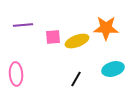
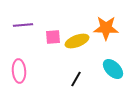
cyan ellipse: rotated 60 degrees clockwise
pink ellipse: moved 3 px right, 3 px up
